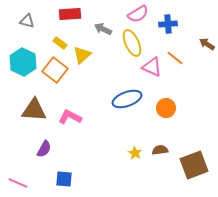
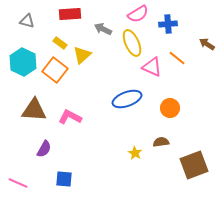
orange line: moved 2 px right
orange circle: moved 4 px right
brown semicircle: moved 1 px right, 8 px up
